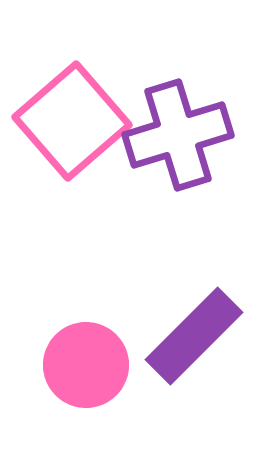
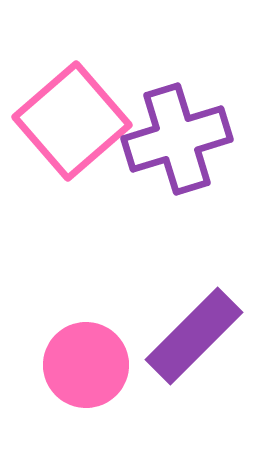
purple cross: moved 1 px left, 4 px down
